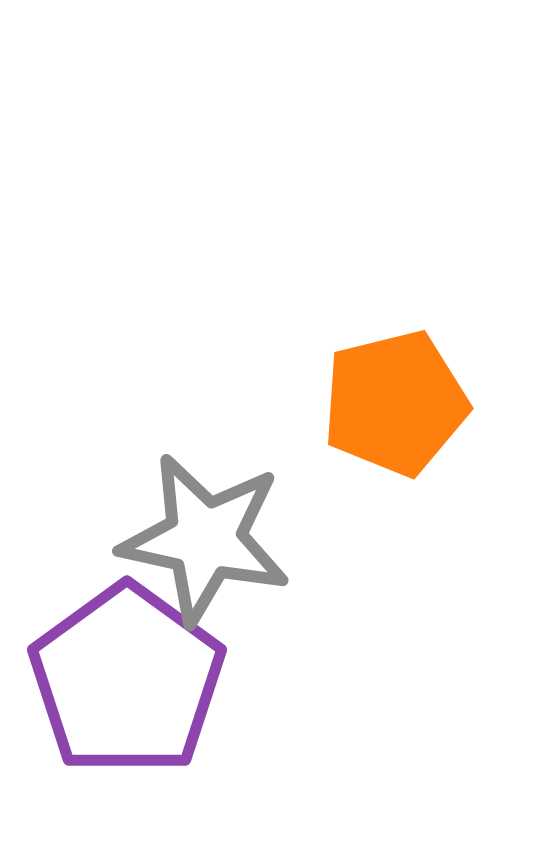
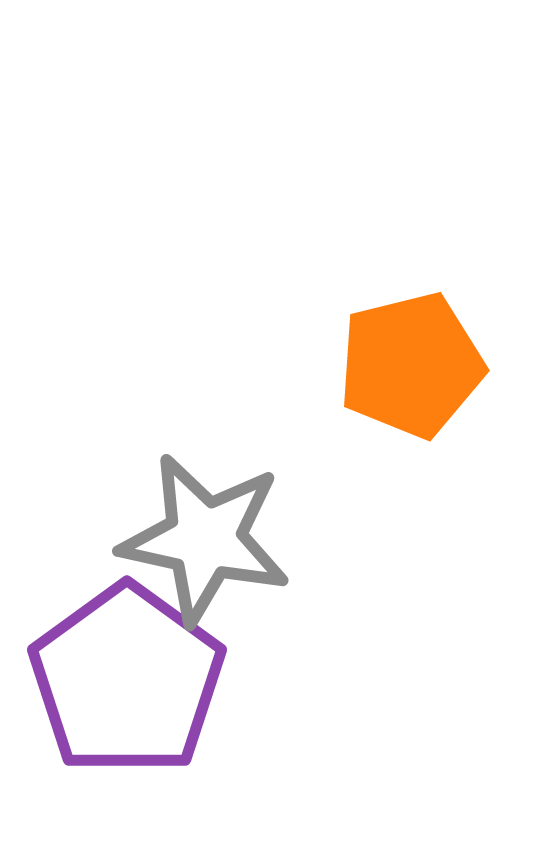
orange pentagon: moved 16 px right, 38 px up
